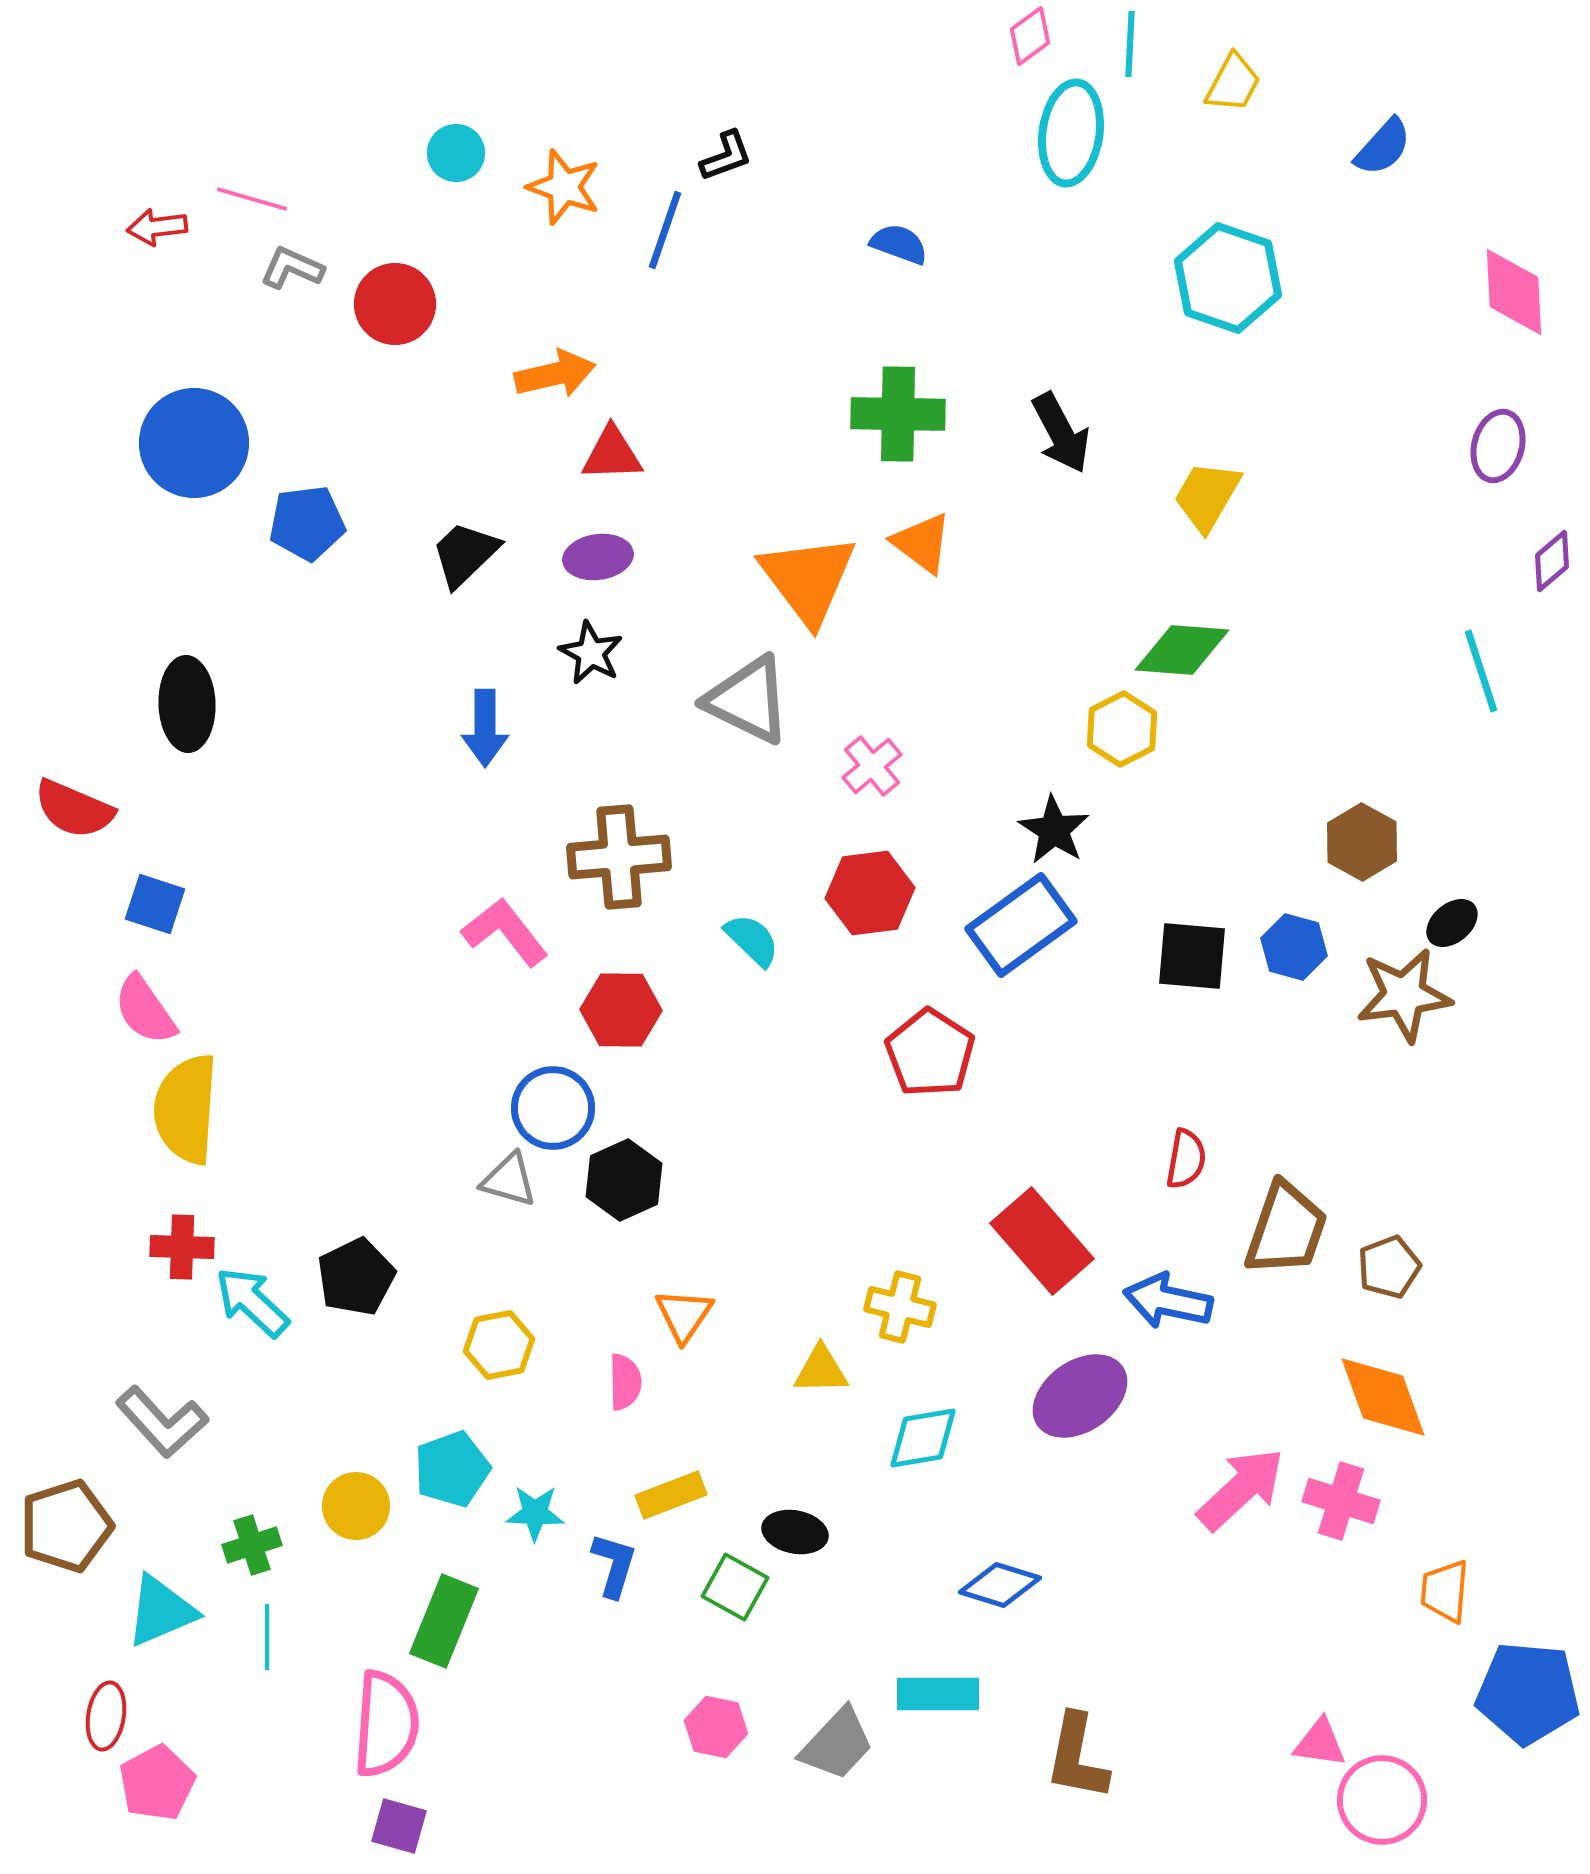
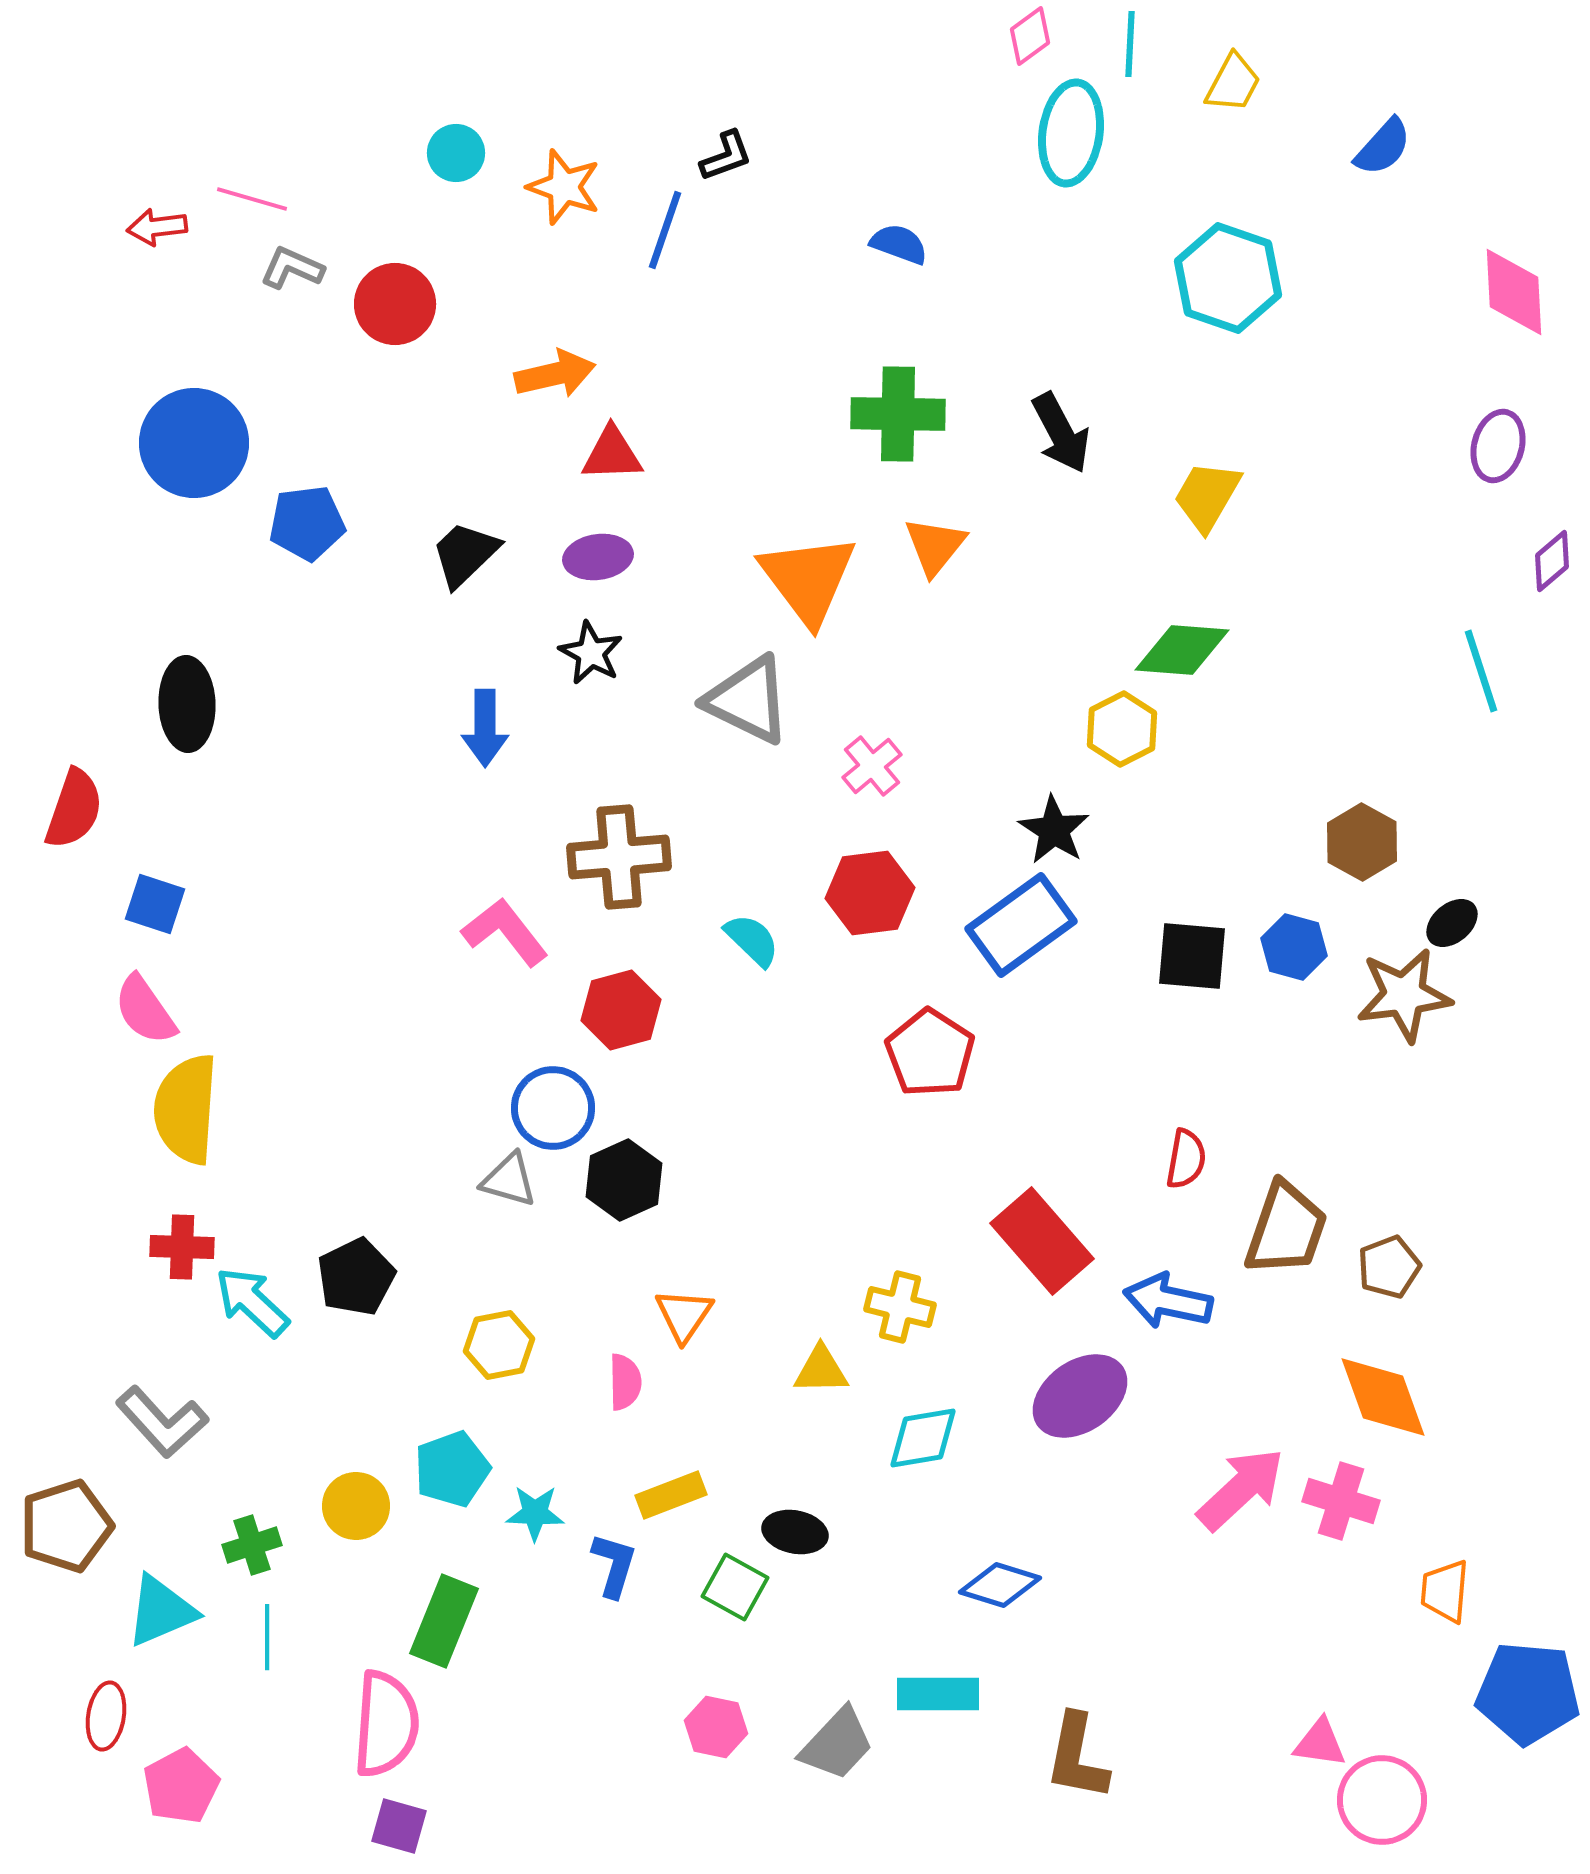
orange triangle at (922, 543): moved 13 px right, 3 px down; rotated 32 degrees clockwise
red semicircle at (74, 809): rotated 94 degrees counterclockwise
red hexagon at (621, 1010): rotated 16 degrees counterclockwise
pink pentagon at (157, 1783): moved 24 px right, 3 px down
